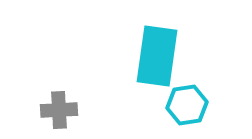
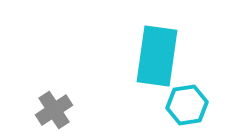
gray cross: moved 5 px left; rotated 30 degrees counterclockwise
